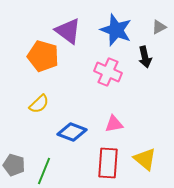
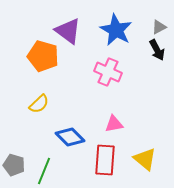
blue star: rotated 8 degrees clockwise
black arrow: moved 12 px right, 7 px up; rotated 15 degrees counterclockwise
blue diamond: moved 2 px left, 5 px down; rotated 24 degrees clockwise
red rectangle: moved 3 px left, 3 px up
